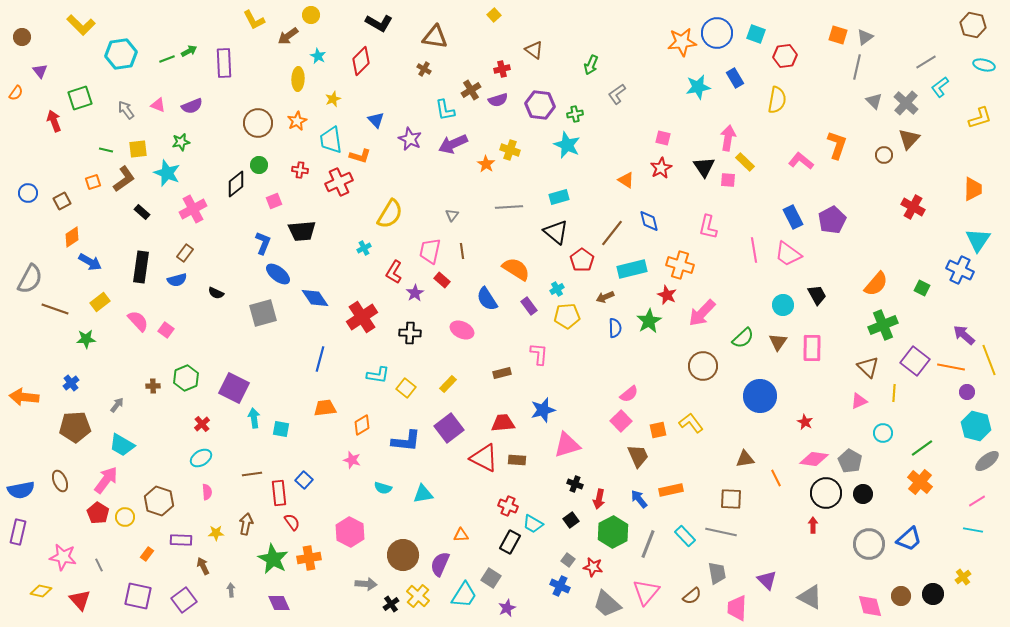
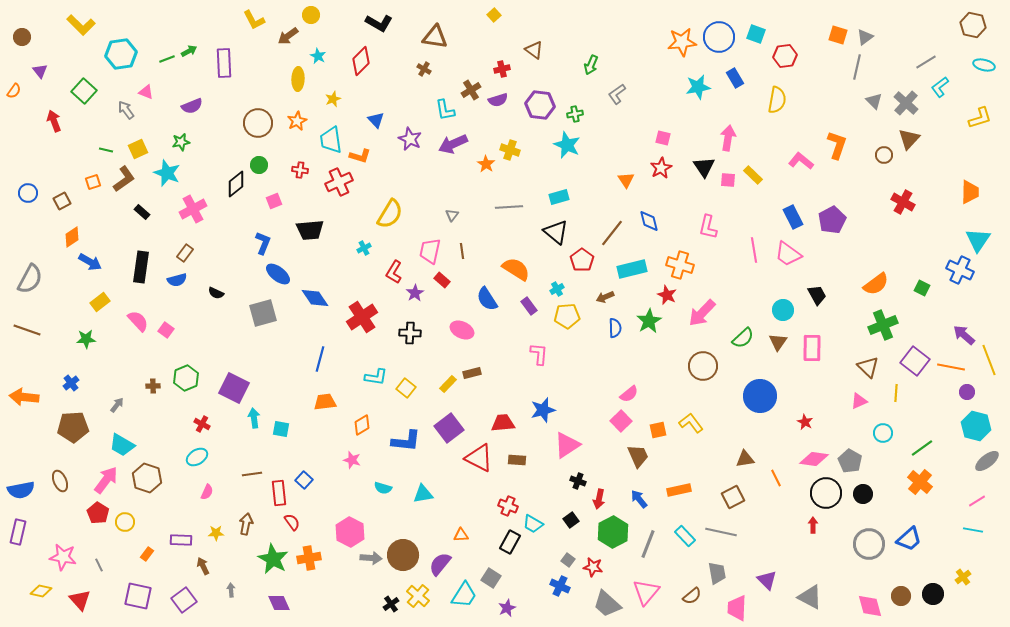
blue circle at (717, 33): moved 2 px right, 4 px down
orange semicircle at (16, 93): moved 2 px left, 2 px up
green square at (80, 98): moved 4 px right, 7 px up; rotated 30 degrees counterclockwise
pink triangle at (158, 105): moved 12 px left, 13 px up
yellow square at (138, 149): rotated 18 degrees counterclockwise
yellow rectangle at (745, 162): moved 8 px right, 13 px down
orange triangle at (626, 180): rotated 24 degrees clockwise
orange trapezoid at (973, 189): moved 3 px left, 3 px down
red cross at (913, 207): moved 10 px left, 5 px up
black trapezoid at (302, 231): moved 8 px right, 1 px up
orange semicircle at (876, 284): rotated 12 degrees clockwise
cyan circle at (783, 305): moved 5 px down
brown line at (55, 309): moved 28 px left, 21 px down
brown rectangle at (502, 373): moved 30 px left
cyan L-shape at (378, 375): moved 2 px left, 2 px down
yellow line at (894, 393): moved 2 px right
orange trapezoid at (325, 408): moved 6 px up
red cross at (202, 424): rotated 21 degrees counterclockwise
brown pentagon at (75, 427): moved 2 px left
pink triangle at (567, 445): rotated 16 degrees counterclockwise
cyan ellipse at (201, 458): moved 4 px left, 1 px up
red triangle at (484, 458): moved 5 px left
black cross at (575, 484): moved 3 px right, 3 px up
orange rectangle at (671, 490): moved 8 px right
pink semicircle at (207, 492): rotated 28 degrees clockwise
brown square at (731, 499): moved 2 px right, 2 px up; rotated 30 degrees counterclockwise
brown hexagon at (159, 501): moved 12 px left, 23 px up
yellow circle at (125, 517): moved 5 px down
purple semicircle at (440, 564): rotated 15 degrees clockwise
gray arrow at (366, 584): moved 5 px right, 26 px up
